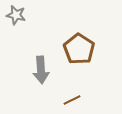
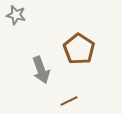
gray arrow: rotated 16 degrees counterclockwise
brown line: moved 3 px left, 1 px down
